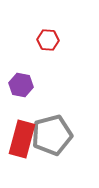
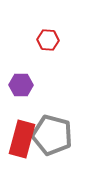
purple hexagon: rotated 10 degrees counterclockwise
gray pentagon: rotated 30 degrees clockwise
